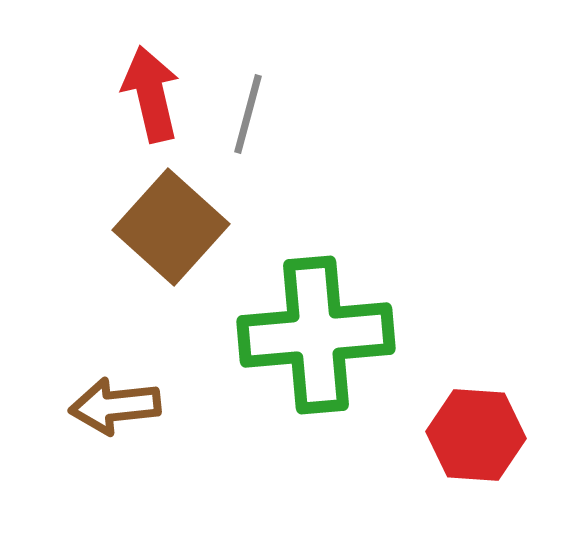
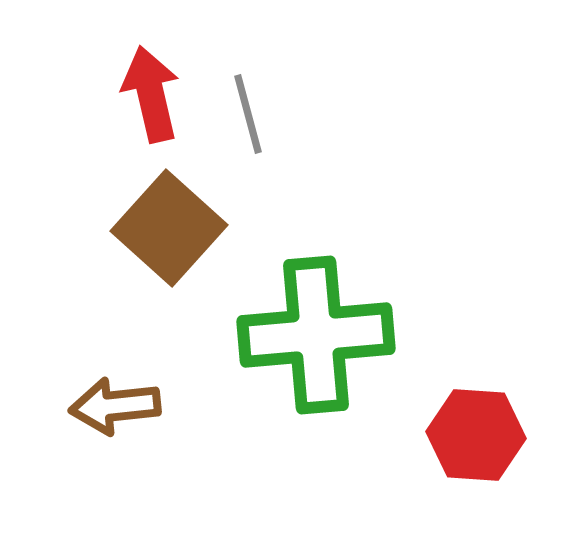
gray line: rotated 30 degrees counterclockwise
brown square: moved 2 px left, 1 px down
